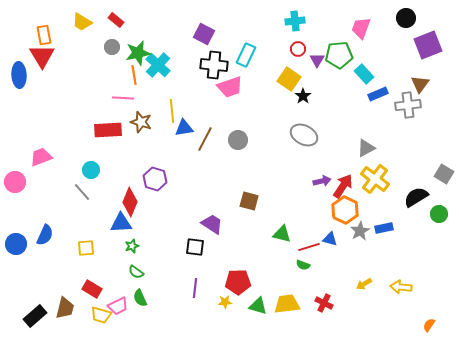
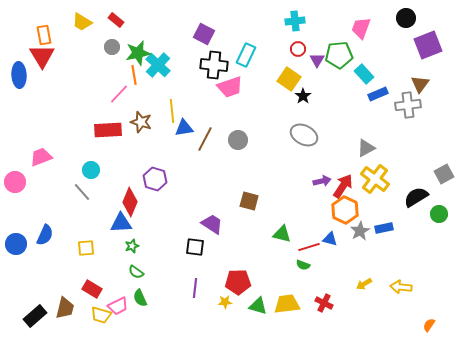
pink line at (123, 98): moved 4 px left, 4 px up; rotated 50 degrees counterclockwise
gray square at (444, 174): rotated 30 degrees clockwise
